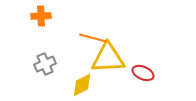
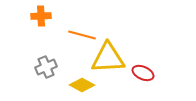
orange line: moved 11 px left, 3 px up
gray cross: moved 1 px right, 3 px down
yellow diamond: rotated 55 degrees clockwise
